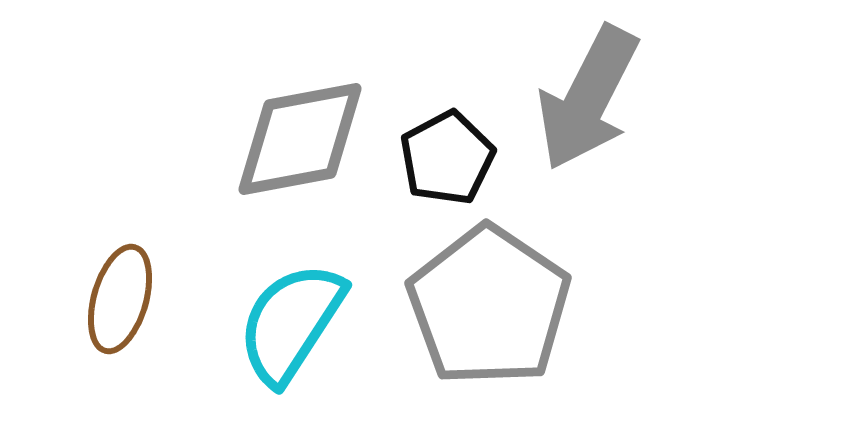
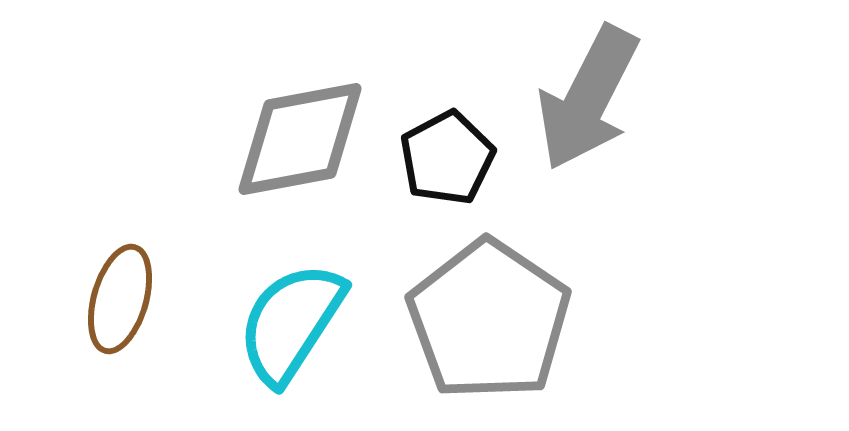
gray pentagon: moved 14 px down
